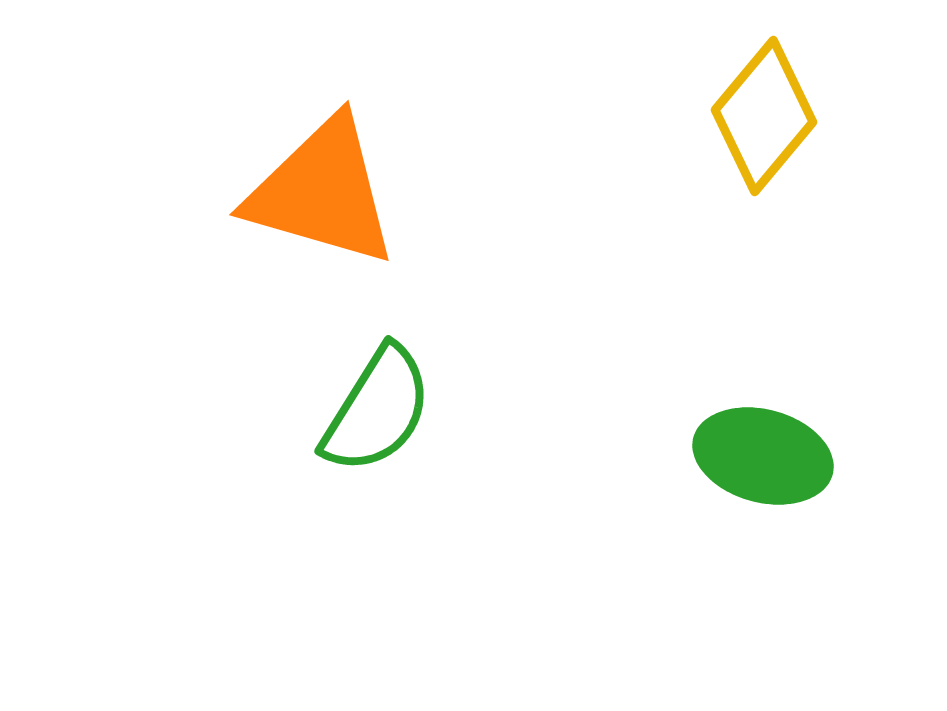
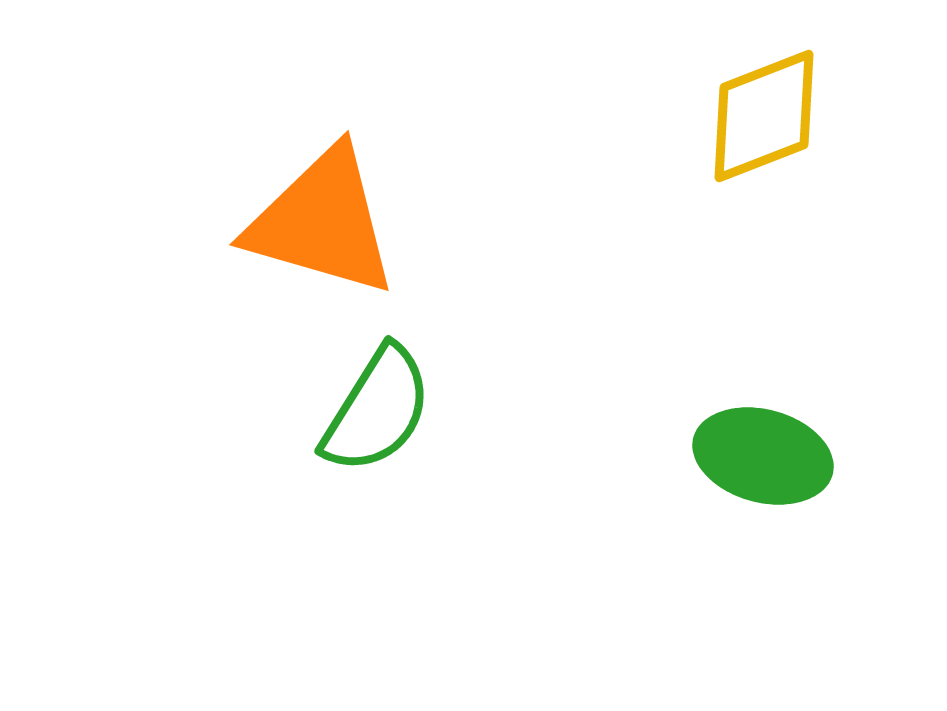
yellow diamond: rotated 29 degrees clockwise
orange triangle: moved 30 px down
